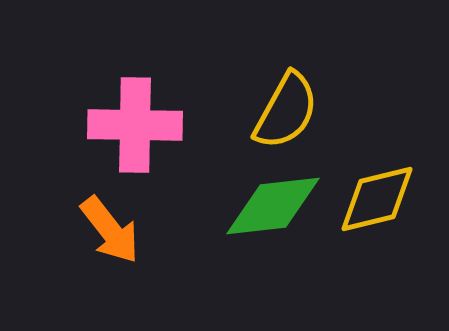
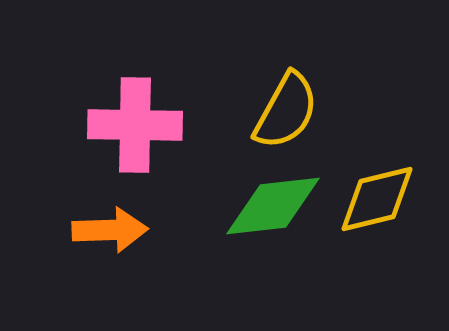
orange arrow: rotated 54 degrees counterclockwise
